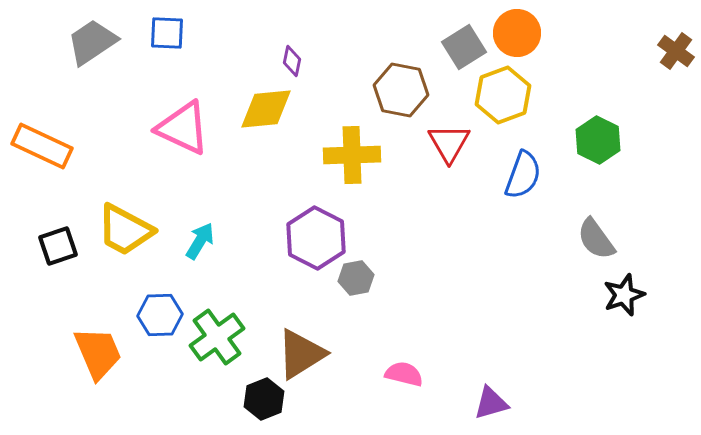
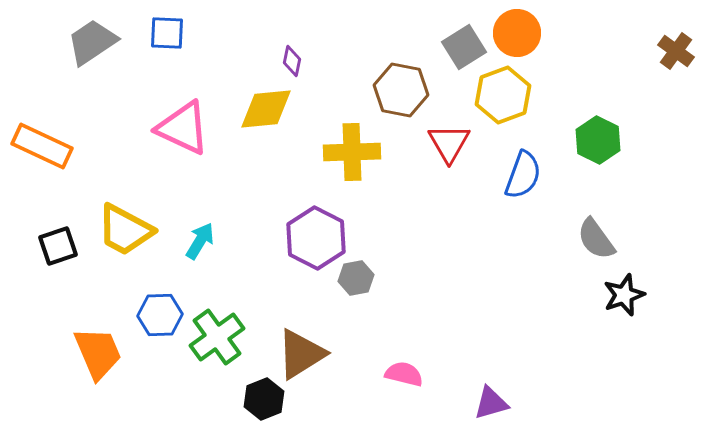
yellow cross: moved 3 px up
